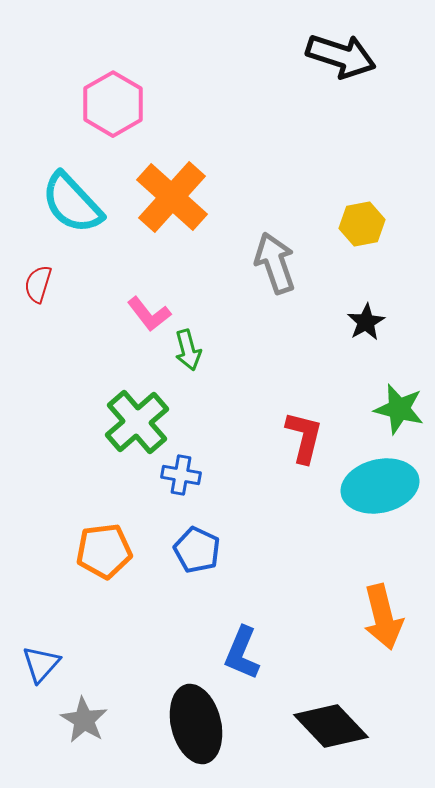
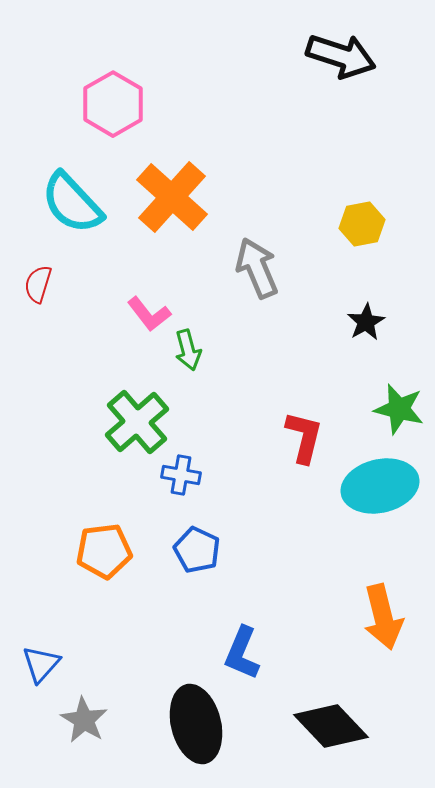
gray arrow: moved 18 px left, 5 px down; rotated 4 degrees counterclockwise
